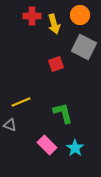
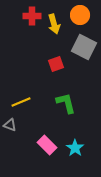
green L-shape: moved 3 px right, 10 px up
